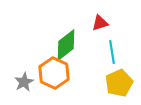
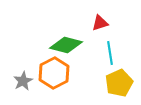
green diamond: rotated 52 degrees clockwise
cyan line: moved 2 px left, 1 px down
orange hexagon: rotated 8 degrees clockwise
gray star: moved 1 px left, 1 px up
